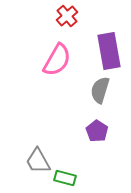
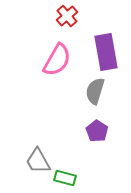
purple rectangle: moved 3 px left, 1 px down
gray semicircle: moved 5 px left, 1 px down
